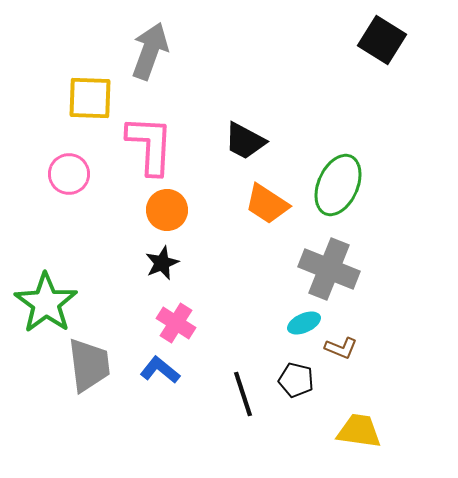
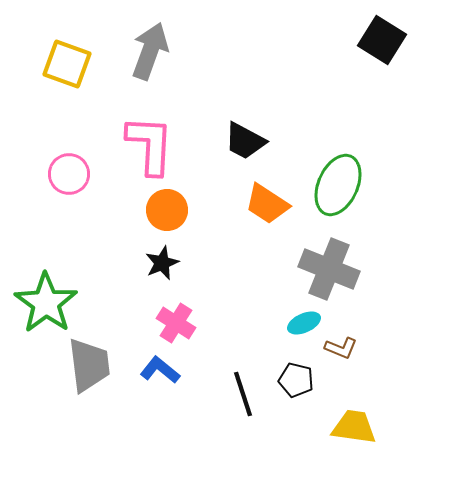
yellow square: moved 23 px left, 34 px up; rotated 18 degrees clockwise
yellow trapezoid: moved 5 px left, 4 px up
